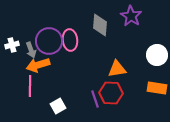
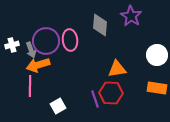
purple circle: moved 3 px left
